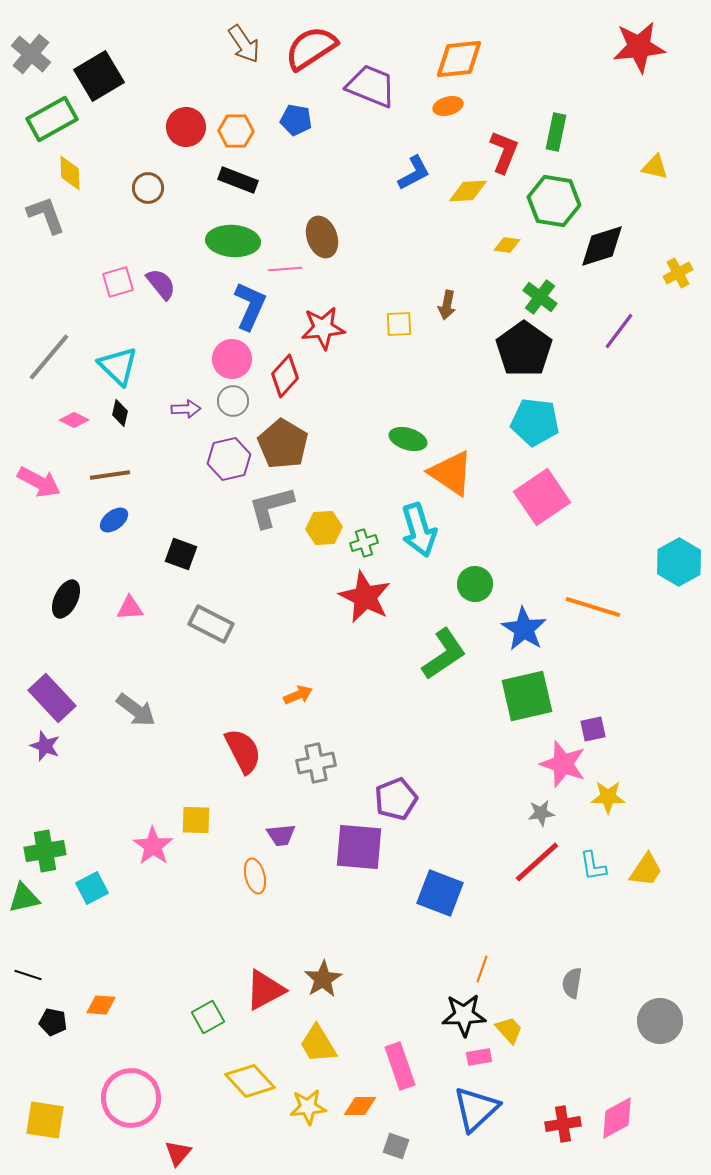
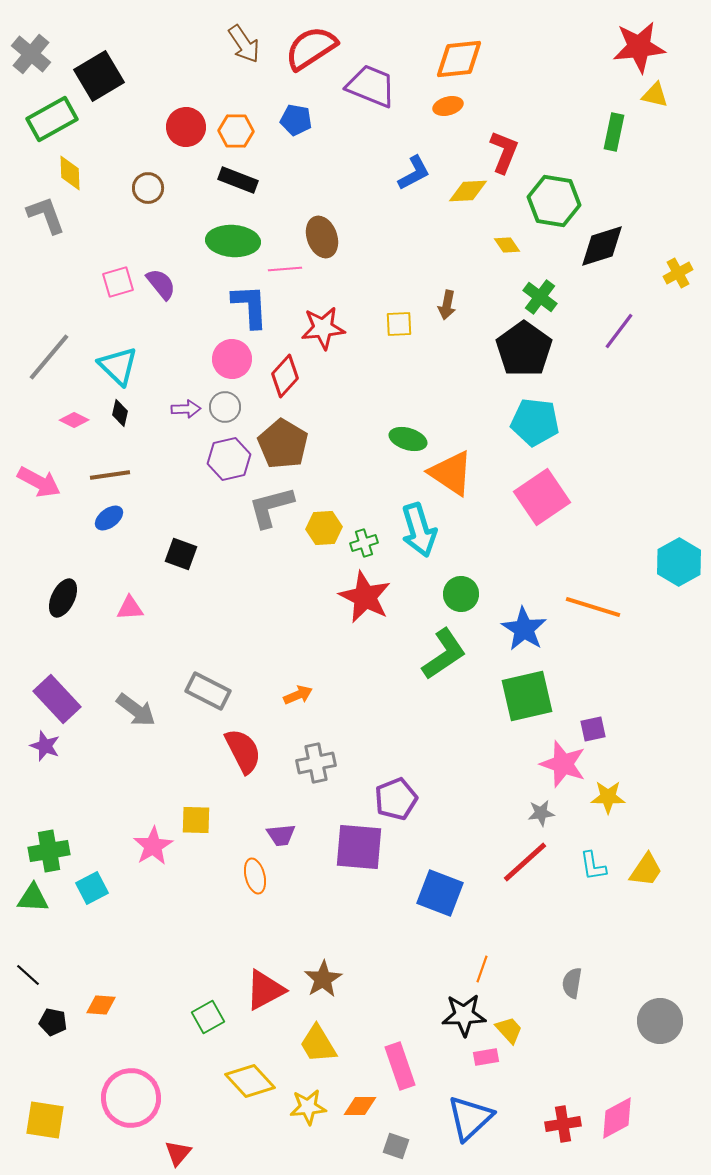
green rectangle at (556, 132): moved 58 px right
yellow triangle at (655, 167): moved 72 px up
yellow diamond at (507, 245): rotated 48 degrees clockwise
blue L-shape at (250, 306): rotated 27 degrees counterclockwise
gray circle at (233, 401): moved 8 px left, 6 px down
blue ellipse at (114, 520): moved 5 px left, 2 px up
green circle at (475, 584): moved 14 px left, 10 px down
black ellipse at (66, 599): moved 3 px left, 1 px up
gray rectangle at (211, 624): moved 3 px left, 67 px down
purple rectangle at (52, 698): moved 5 px right, 1 px down
pink star at (153, 846): rotated 6 degrees clockwise
green cross at (45, 851): moved 4 px right
red line at (537, 862): moved 12 px left
green triangle at (24, 898): moved 9 px right; rotated 16 degrees clockwise
black line at (28, 975): rotated 24 degrees clockwise
pink rectangle at (479, 1057): moved 7 px right
blue triangle at (476, 1109): moved 6 px left, 9 px down
